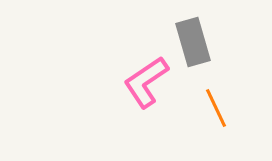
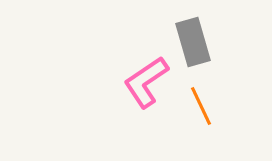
orange line: moved 15 px left, 2 px up
